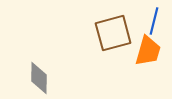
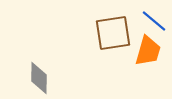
blue line: rotated 64 degrees counterclockwise
brown square: rotated 6 degrees clockwise
